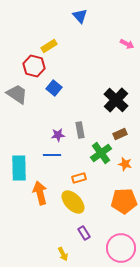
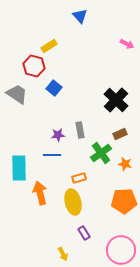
yellow ellipse: rotated 30 degrees clockwise
pink circle: moved 2 px down
